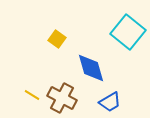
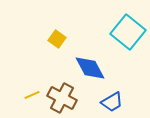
blue diamond: moved 1 px left; rotated 12 degrees counterclockwise
yellow line: rotated 56 degrees counterclockwise
blue trapezoid: moved 2 px right
